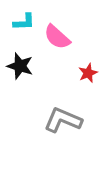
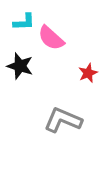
pink semicircle: moved 6 px left, 1 px down
